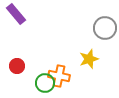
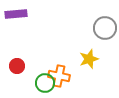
purple rectangle: rotated 55 degrees counterclockwise
